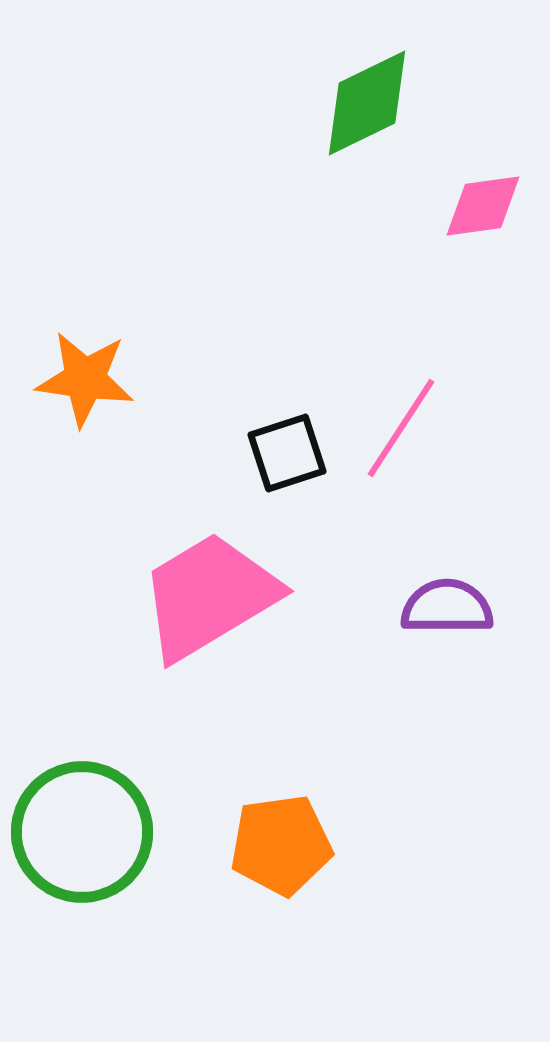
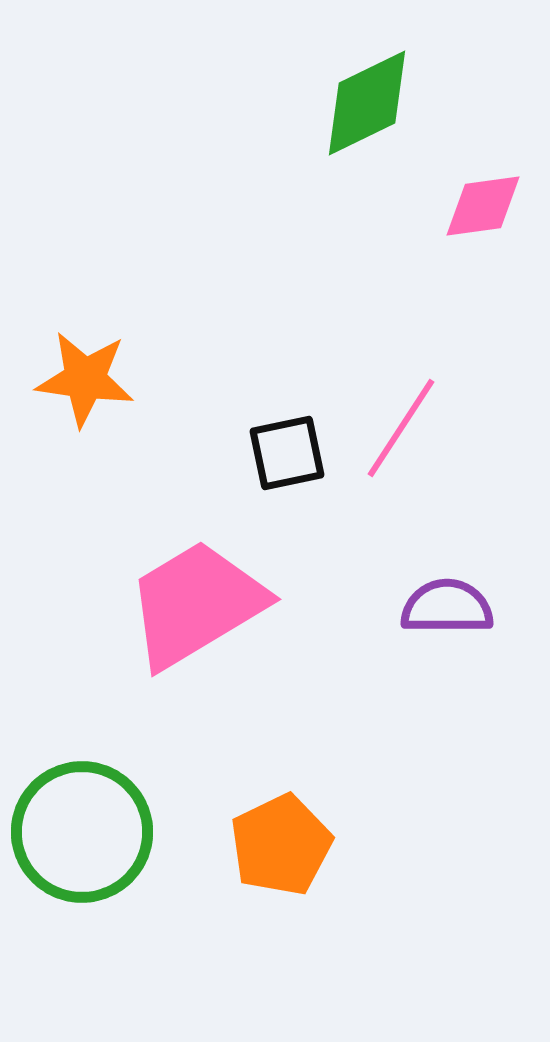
black square: rotated 6 degrees clockwise
pink trapezoid: moved 13 px left, 8 px down
orange pentagon: rotated 18 degrees counterclockwise
